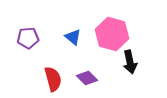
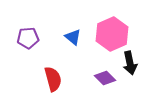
pink hexagon: rotated 20 degrees clockwise
black arrow: moved 1 px down
purple diamond: moved 18 px right
